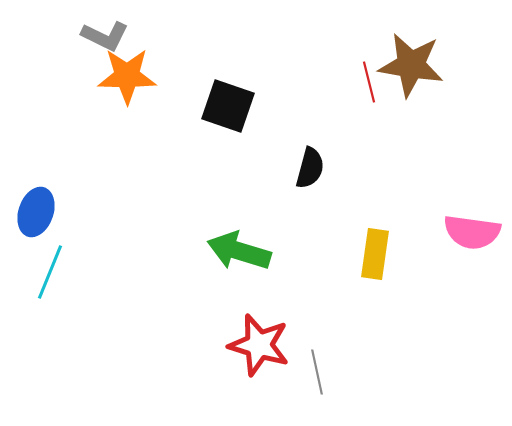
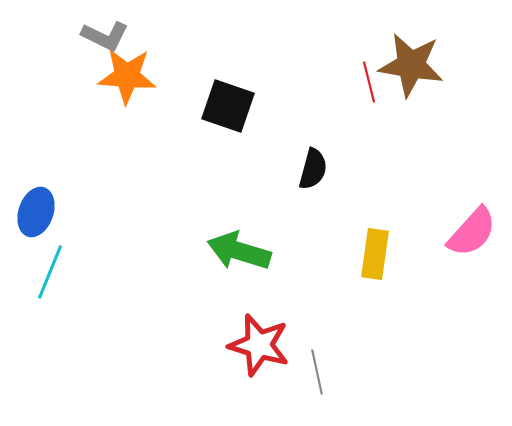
orange star: rotated 4 degrees clockwise
black semicircle: moved 3 px right, 1 px down
pink semicircle: rotated 56 degrees counterclockwise
